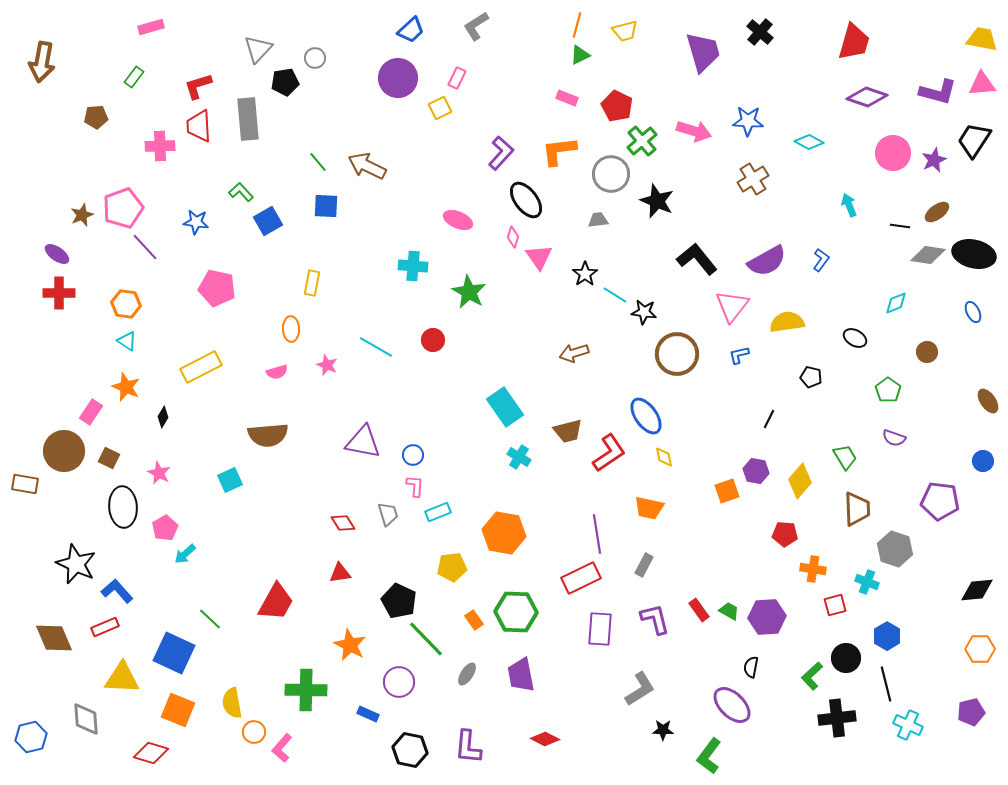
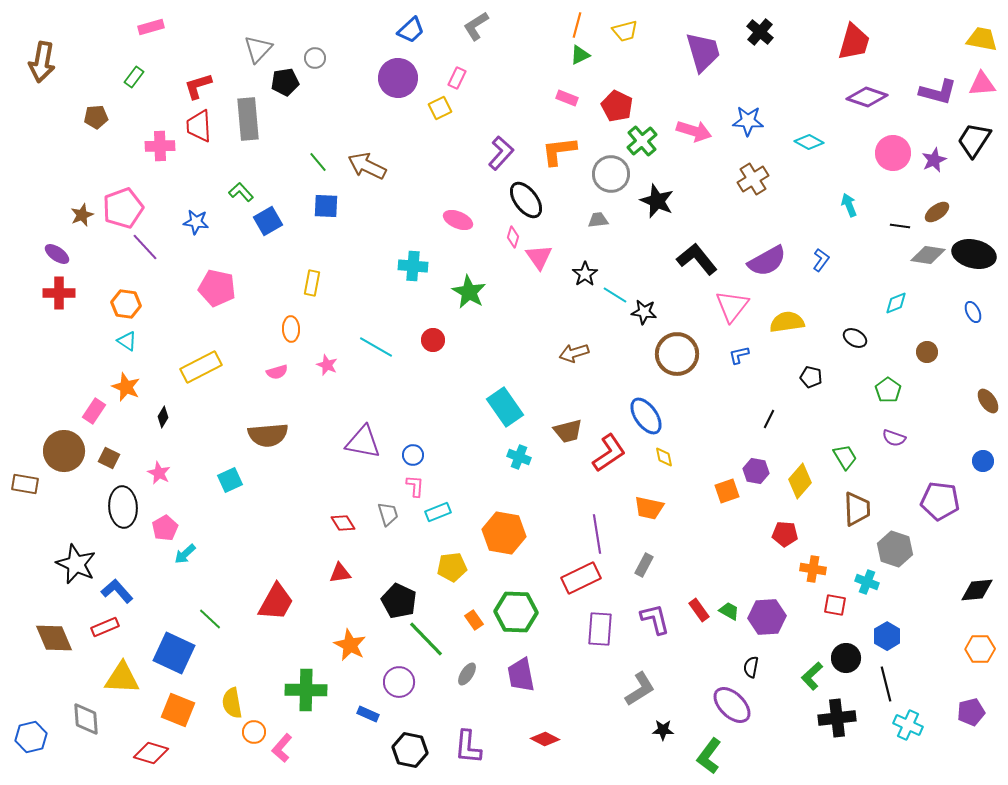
pink rectangle at (91, 412): moved 3 px right, 1 px up
cyan cross at (519, 457): rotated 10 degrees counterclockwise
red square at (835, 605): rotated 25 degrees clockwise
